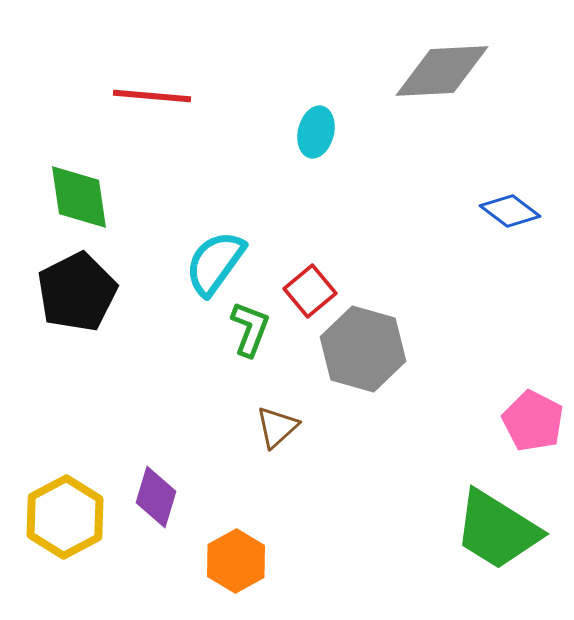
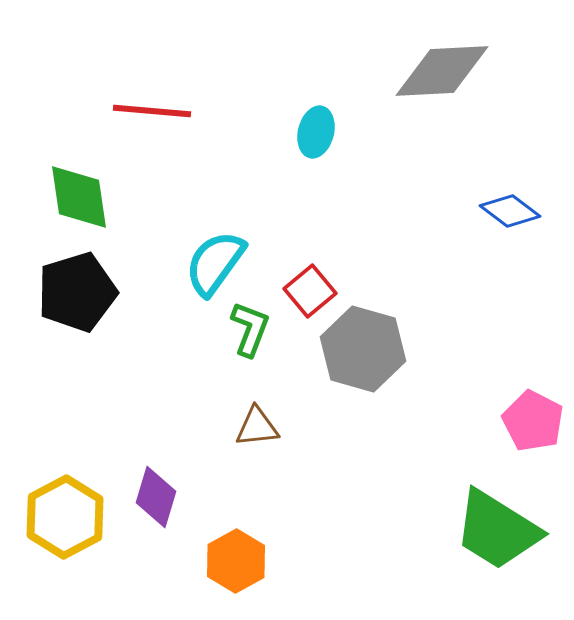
red line: moved 15 px down
black pentagon: rotated 10 degrees clockwise
brown triangle: moved 20 px left; rotated 36 degrees clockwise
